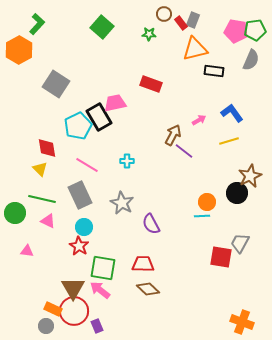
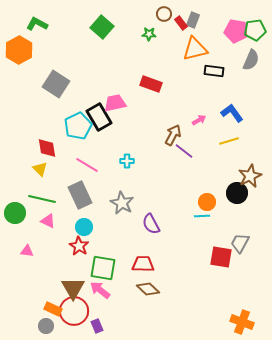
green L-shape at (37, 24): rotated 105 degrees counterclockwise
